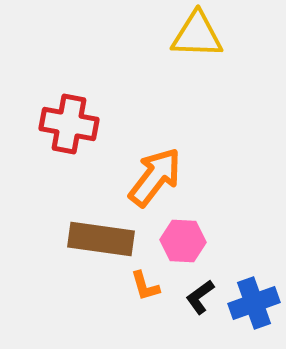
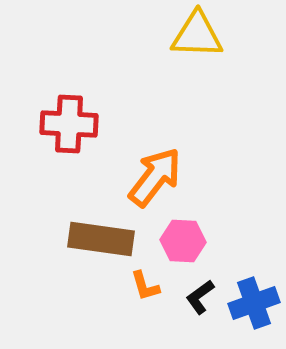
red cross: rotated 8 degrees counterclockwise
